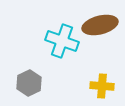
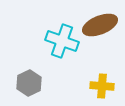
brown ellipse: rotated 8 degrees counterclockwise
